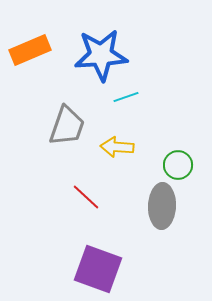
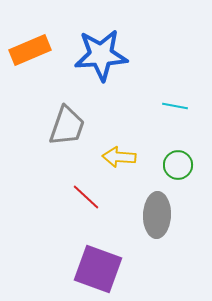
cyan line: moved 49 px right, 9 px down; rotated 30 degrees clockwise
yellow arrow: moved 2 px right, 10 px down
gray ellipse: moved 5 px left, 9 px down
